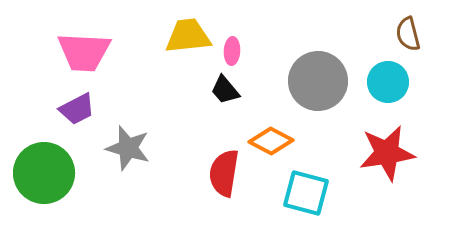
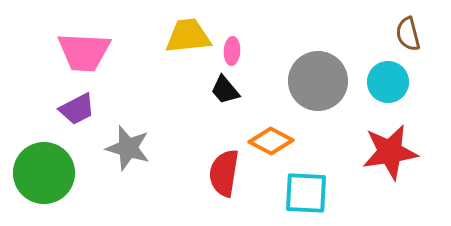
red star: moved 3 px right, 1 px up
cyan square: rotated 12 degrees counterclockwise
